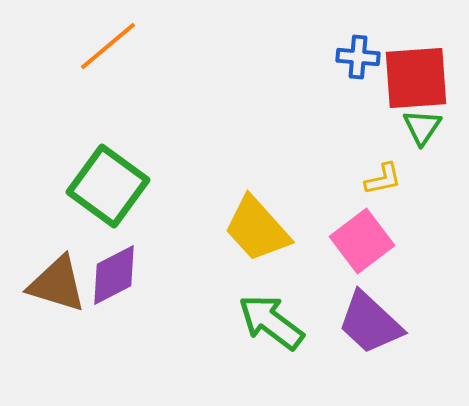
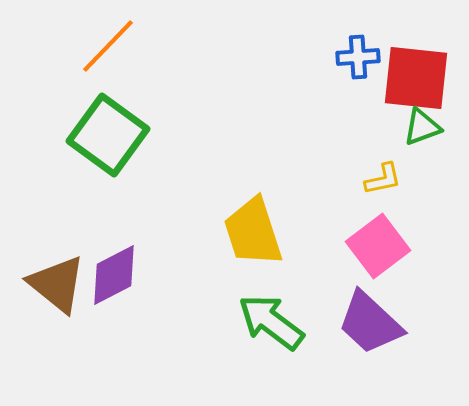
orange line: rotated 6 degrees counterclockwise
blue cross: rotated 9 degrees counterclockwise
red square: rotated 10 degrees clockwise
green triangle: rotated 36 degrees clockwise
green square: moved 51 px up
yellow trapezoid: moved 4 px left, 3 px down; rotated 24 degrees clockwise
pink square: moved 16 px right, 5 px down
brown triangle: rotated 22 degrees clockwise
